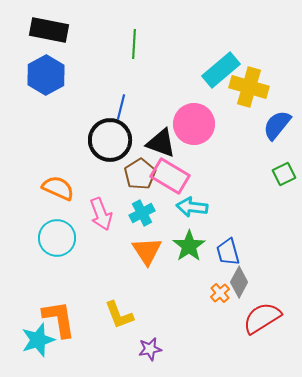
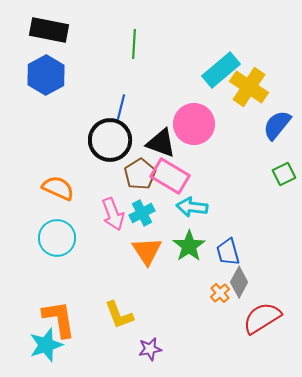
yellow cross: rotated 18 degrees clockwise
pink arrow: moved 12 px right
cyan star: moved 8 px right, 5 px down
